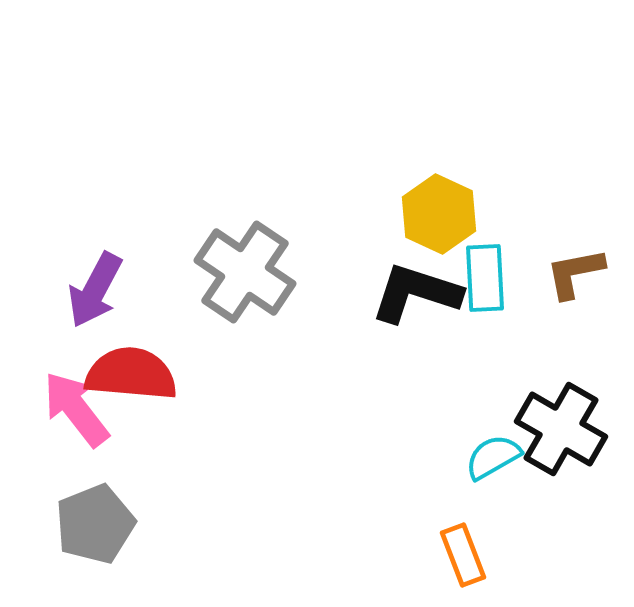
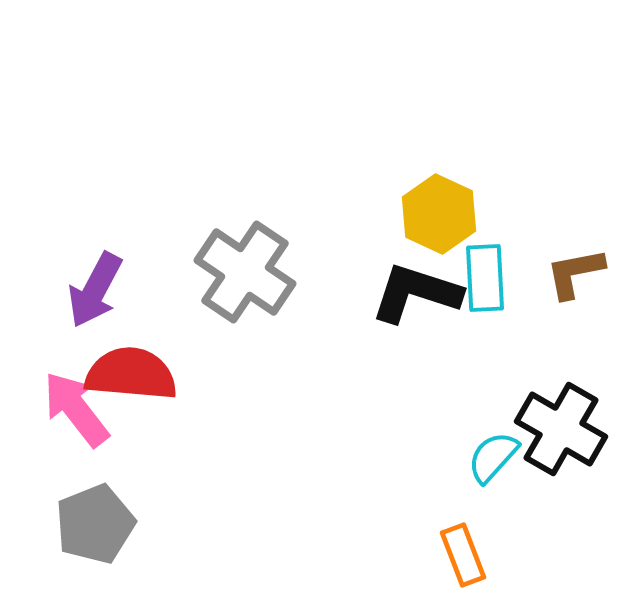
cyan semicircle: rotated 18 degrees counterclockwise
